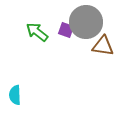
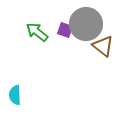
gray circle: moved 2 px down
purple square: moved 1 px left
brown triangle: rotated 30 degrees clockwise
